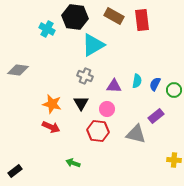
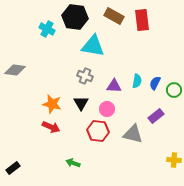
cyan triangle: moved 1 px down; rotated 40 degrees clockwise
gray diamond: moved 3 px left
blue semicircle: moved 1 px up
gray triangle: moved 3 px left
black rectangle: moved 2 px left, 3 px up
